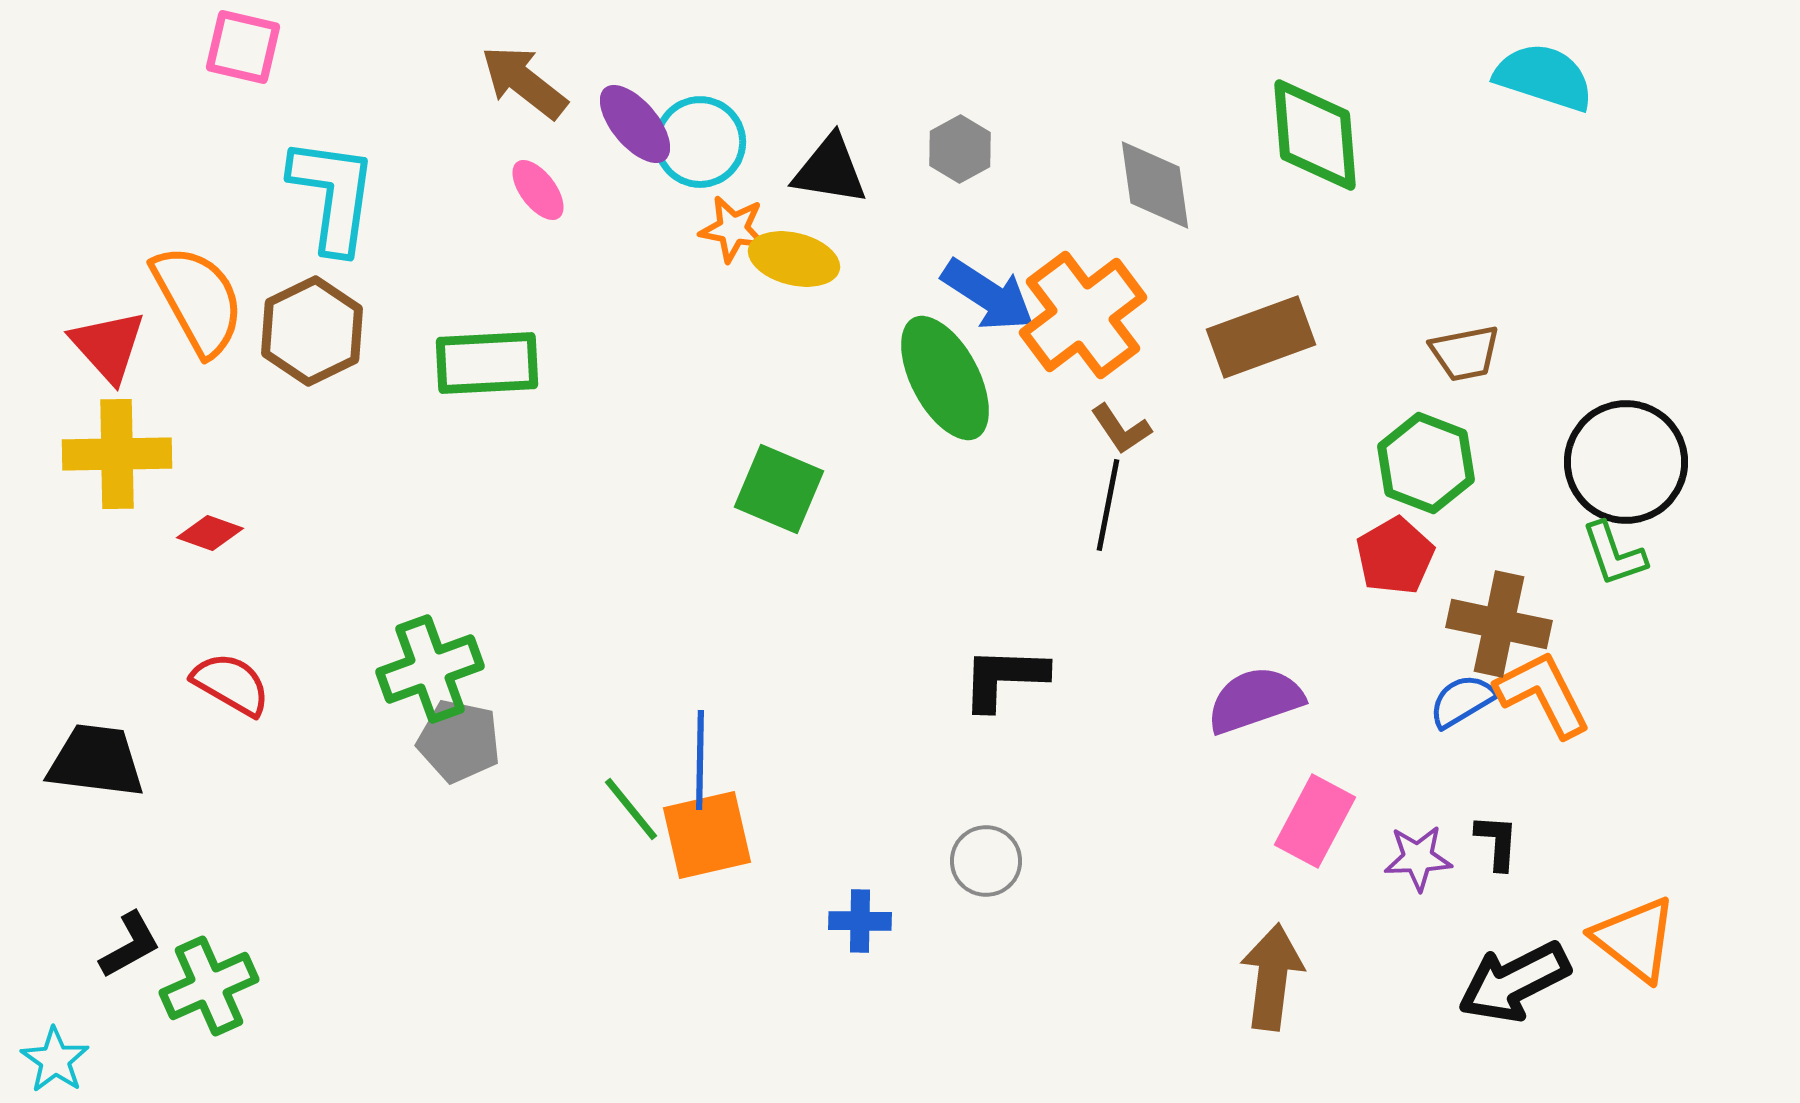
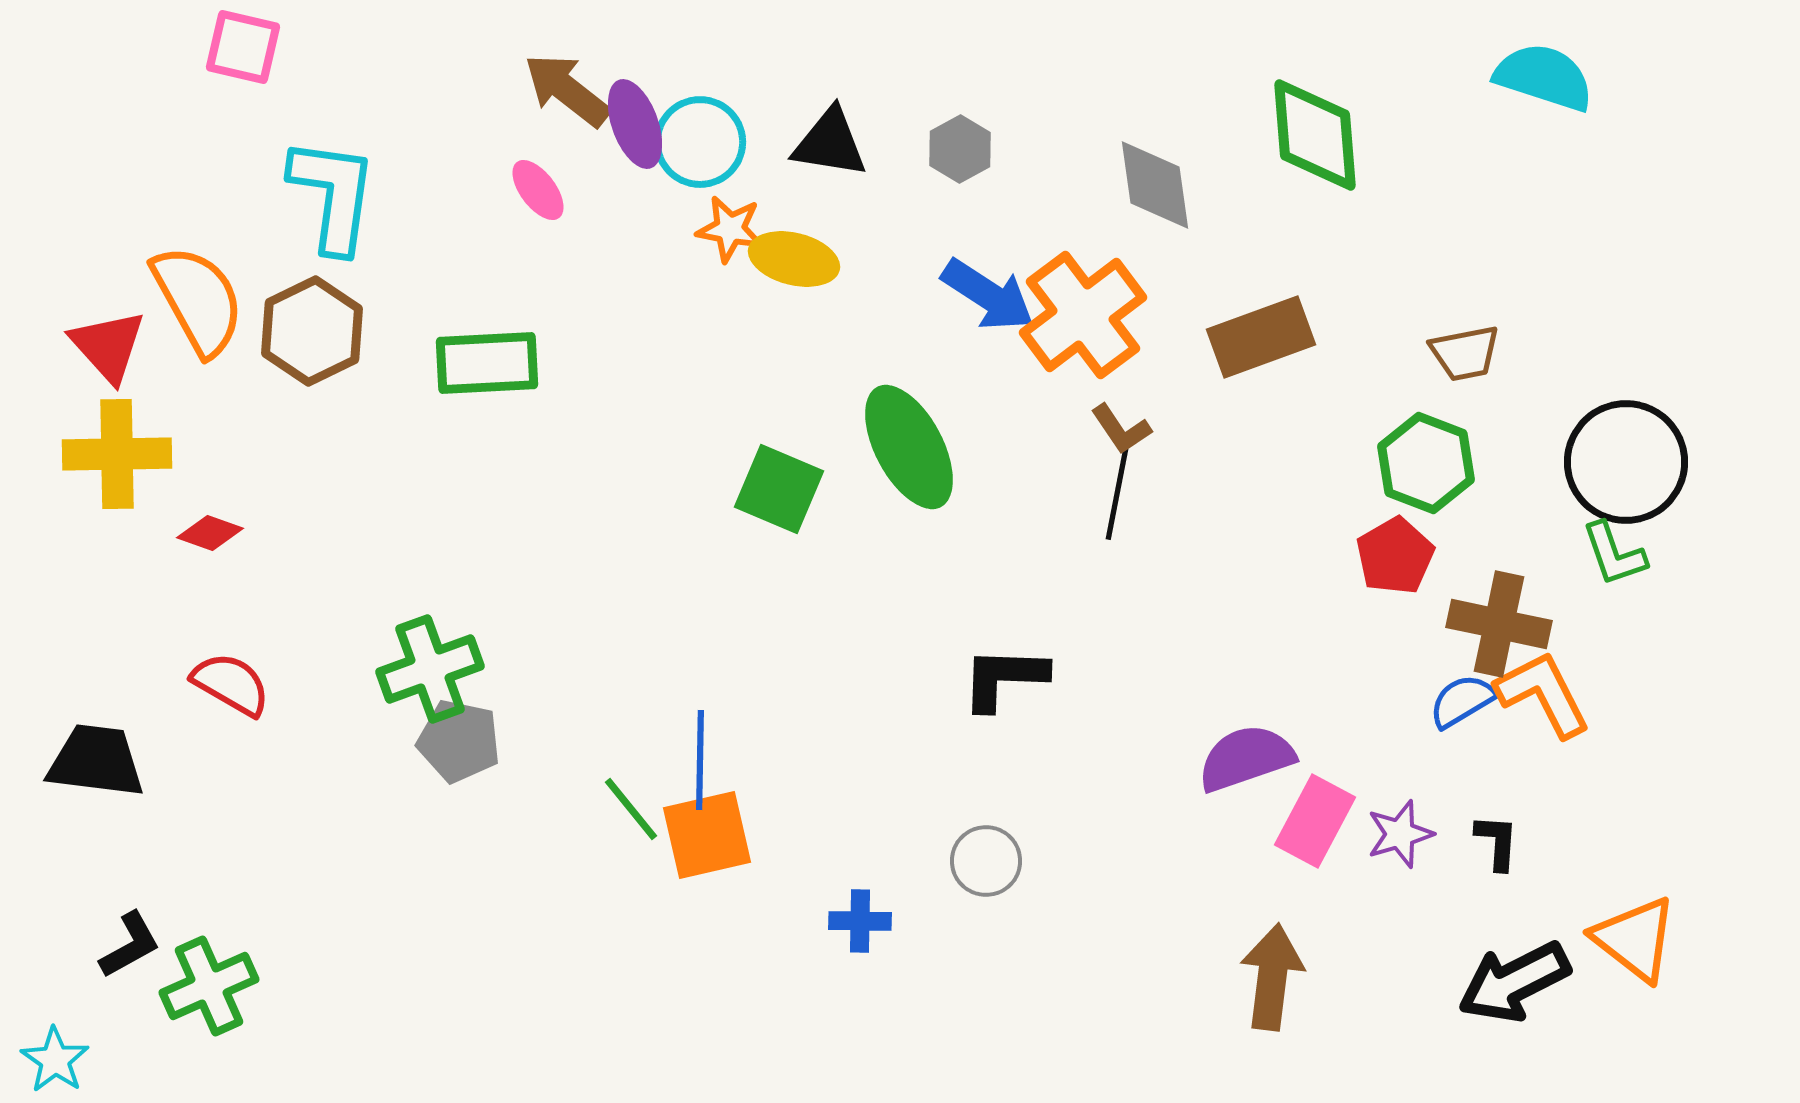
brown arrow at (524, 82): moved 43 px right, 8 px down
purple ellipse at (635, 124): rotated 20 degrees clockwise
black triangle at (830, 170): moved 27 px up
orange star at (733, 229): moved 3 px left
green ellipse at (945, 378): moved 36 px left, 69 px down
black line at (1108, 505): moved 9 px right, 11 px up
purple semicircle at (1255, 700): moved 9 px left, 58 px down
purple star at (1418, 858): moved 18 px left, 24 px up; rotated 14 degrees counterclockwise
